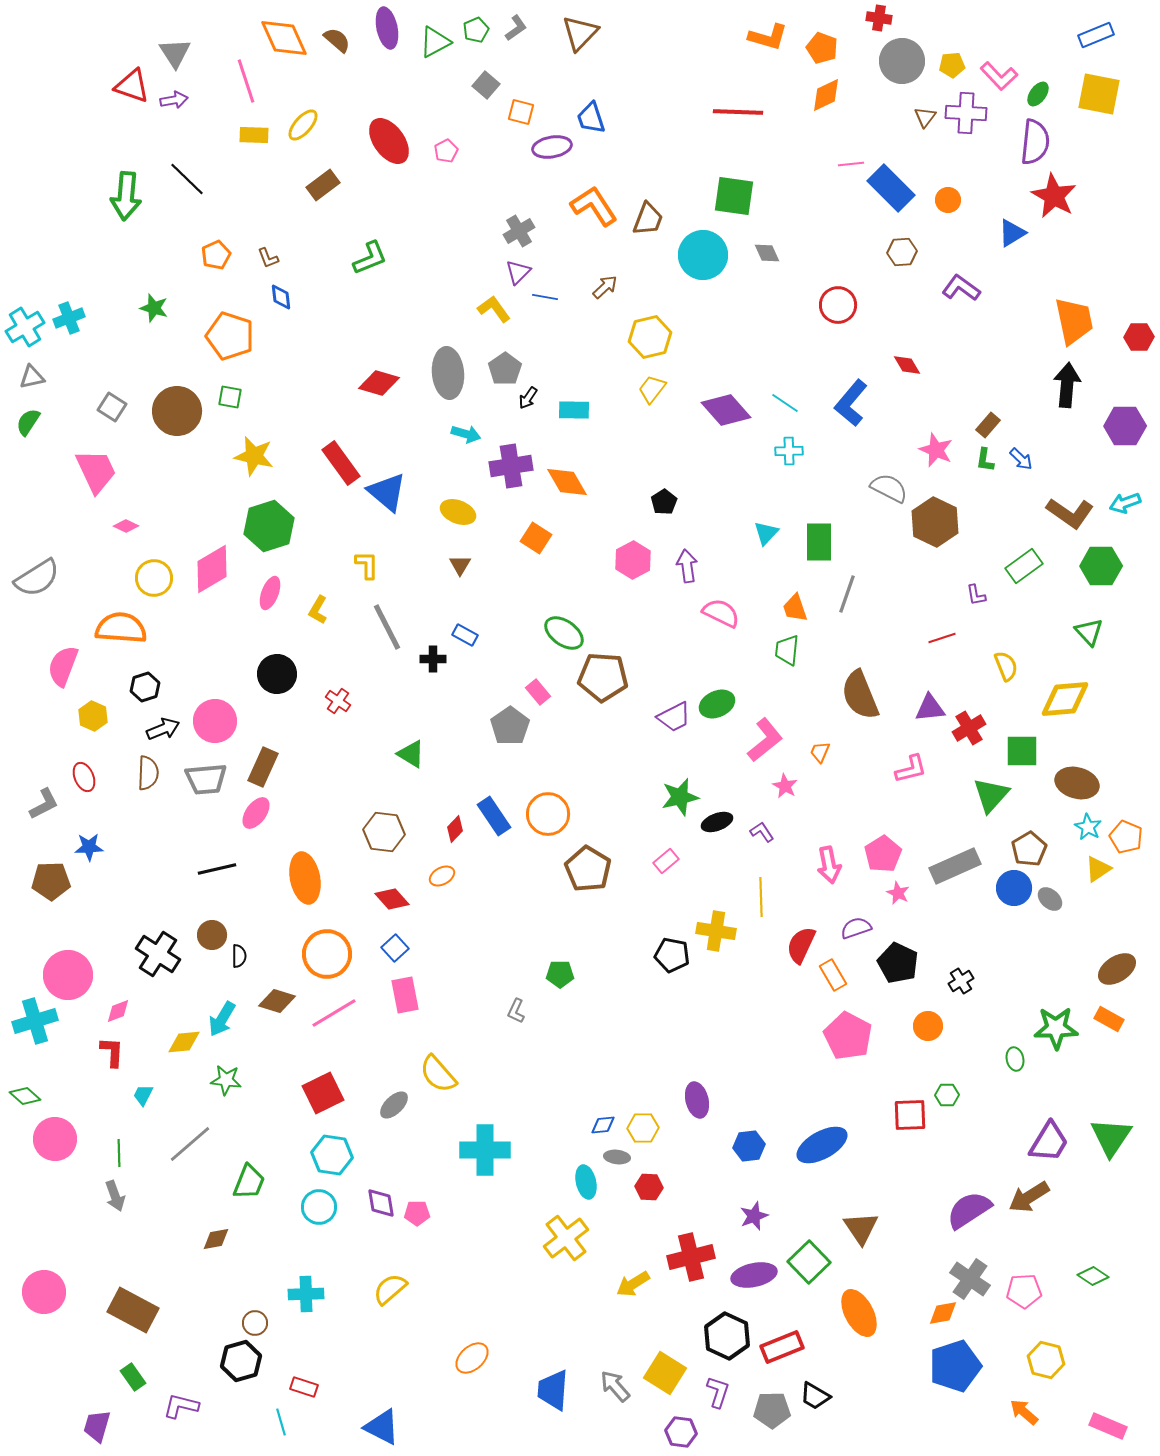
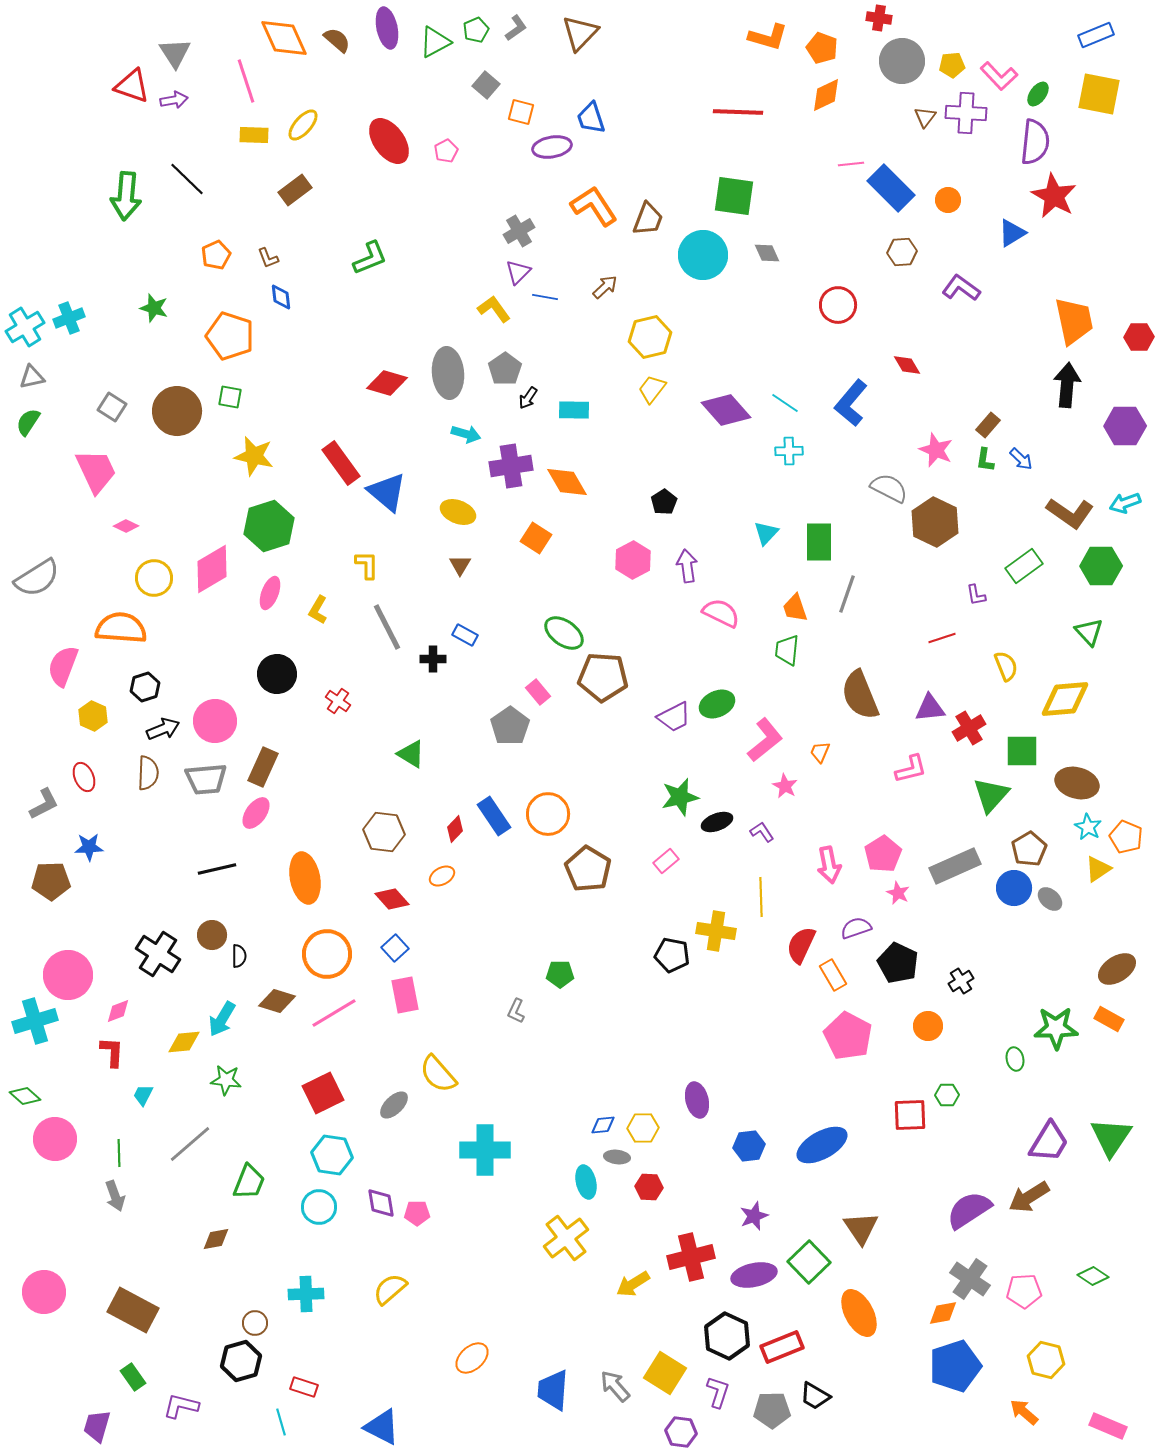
brown rectangle at (323, 185): moved 28 px left, 5 px down
red diamond at (379, 383): moved 8 px right
